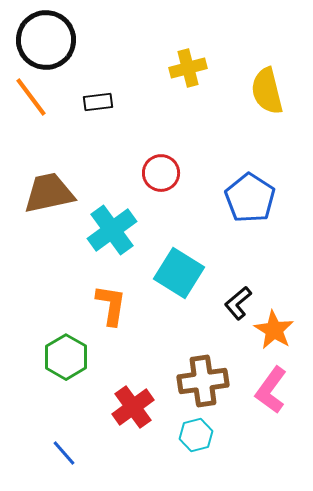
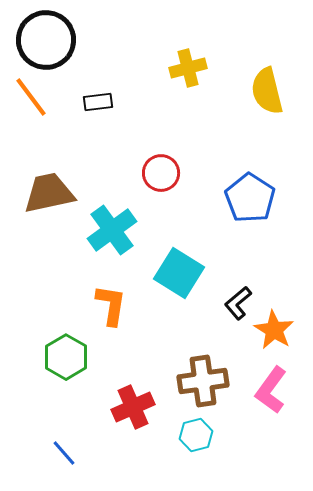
red cross: rotated 12 degrees clockwise
